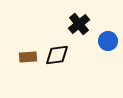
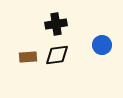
black cross: moved 23 px left; rotated 30 degrees clockwise
blue circle: moved 6 px left, 4 px down
